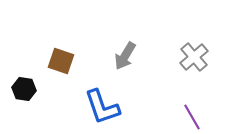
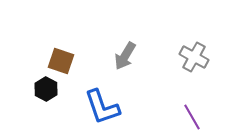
gray cross: rotated 20 degrees counterclockwise
black hexagon: moved 22 px right; rotated 20 degrees clockwise
